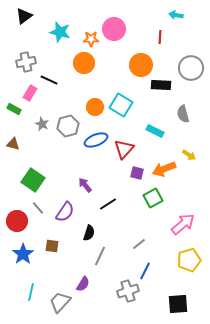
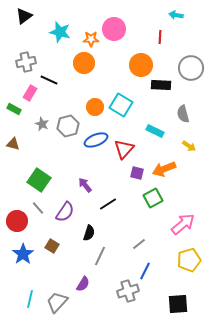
yellow arrow at (189, 155): moved 9 px up
green square at (33, 180): moved 6 px right
brown square at (52, 246): rotated 24 degrees clockwise
cyan line at (31, 292): moved 1 px left, 7 px down
gray trapezoid at (60, 302): moved 3 px left
